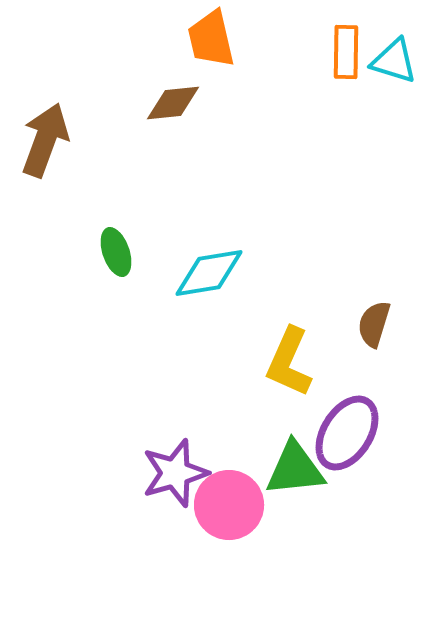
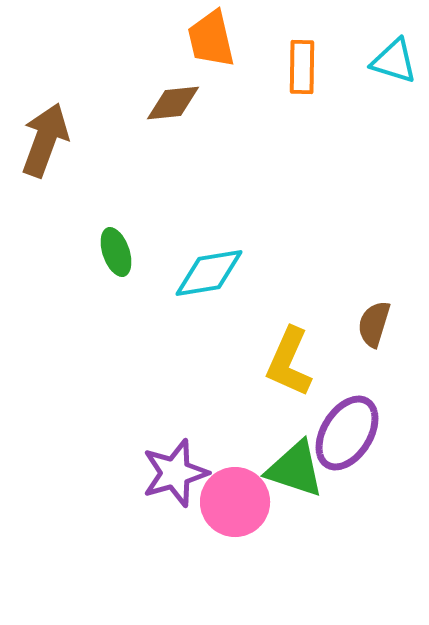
orange rectangle: moved 44 px left, 15 px down
green triangle: rotated 24 degrees clockwise
pink circle: moved 6 px right, 3 px up
